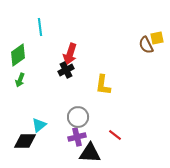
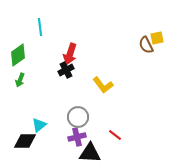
yellow L-shape: rotated 45 degrees counterclockwise
